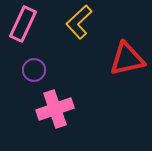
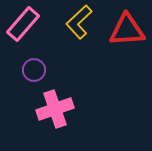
pink rectangle: rotated 16 degrees clockwise
red triangle: moved 29 px up; rotated 9 degrees clockwise
